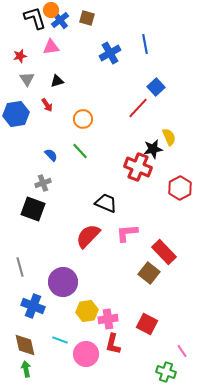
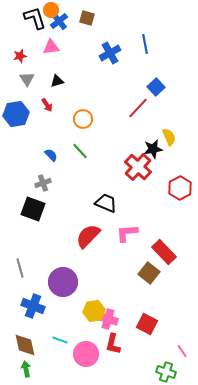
blue cross at (60, 20): moved 1 px left, 1 px down
red cross at (138, 167): rotated 20 degrees clockwise
gray line at (20, 267): moved 1 px down
yellow hexagon at (87, 311): moved 7 px right
pink cross at (108, 319): rotated 24 degrees clockwise
